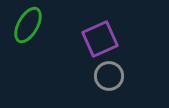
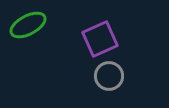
green ellipse: rotated 33 degrees clockwise
